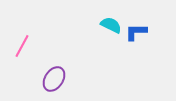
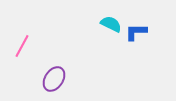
cyan semicircle: moved 1 px up
